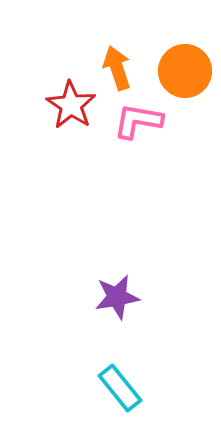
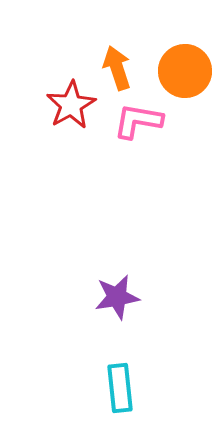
red star: rotated 9 degrees clockwise
cyan rectangle: rotated 33 degrees clockwise
